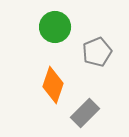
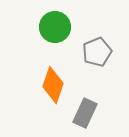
gray rectangle: rotated 20 degrees counterclockwise
